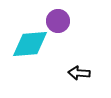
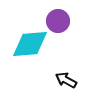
black arrow: moved 13 px left, 7 px down; rotated 25 degrees clockwise
